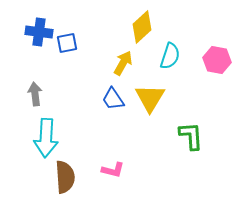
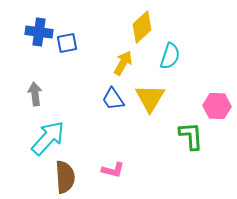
pink hexagon: moved 46 px down; rotated 8 degrees counterclockwise
cyan arrow: moved 2 px right; rotated 141 degrees counterclockwise
